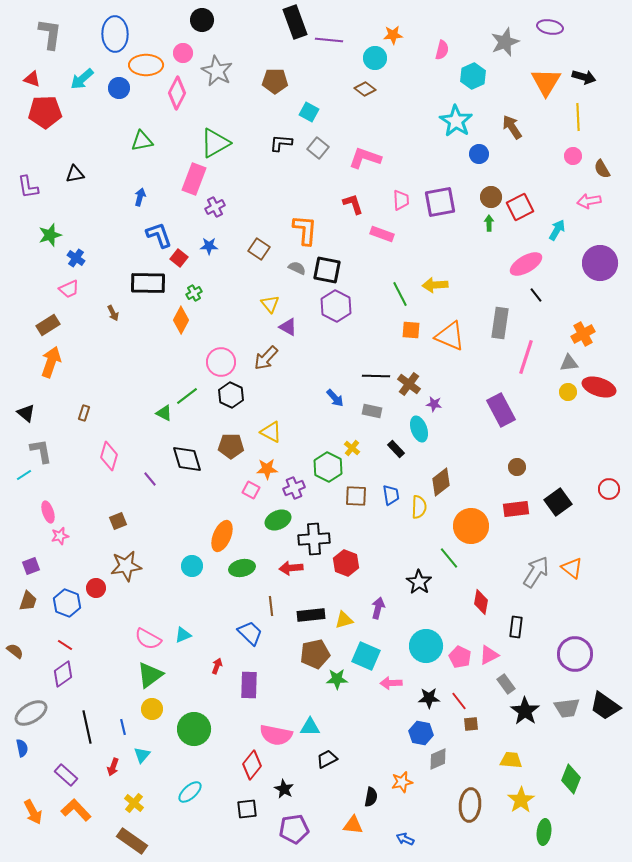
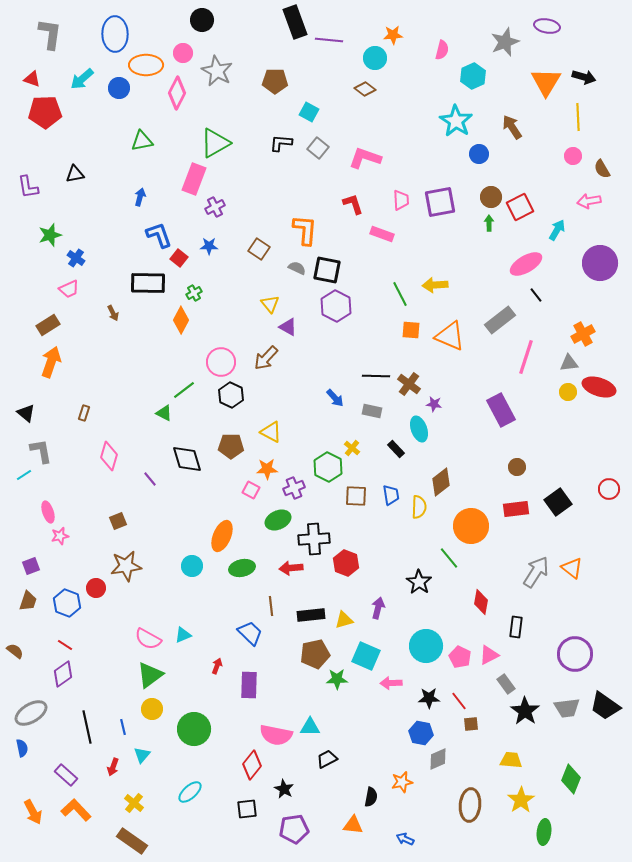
purple ellipse at (550, 27): moved 3 px left, 1 px up
gray rectangle at (500, 323): moved 3 px up; rotated 44 degrees clockwise
green line at (187, 396): moved 3 px left, 6 px up
